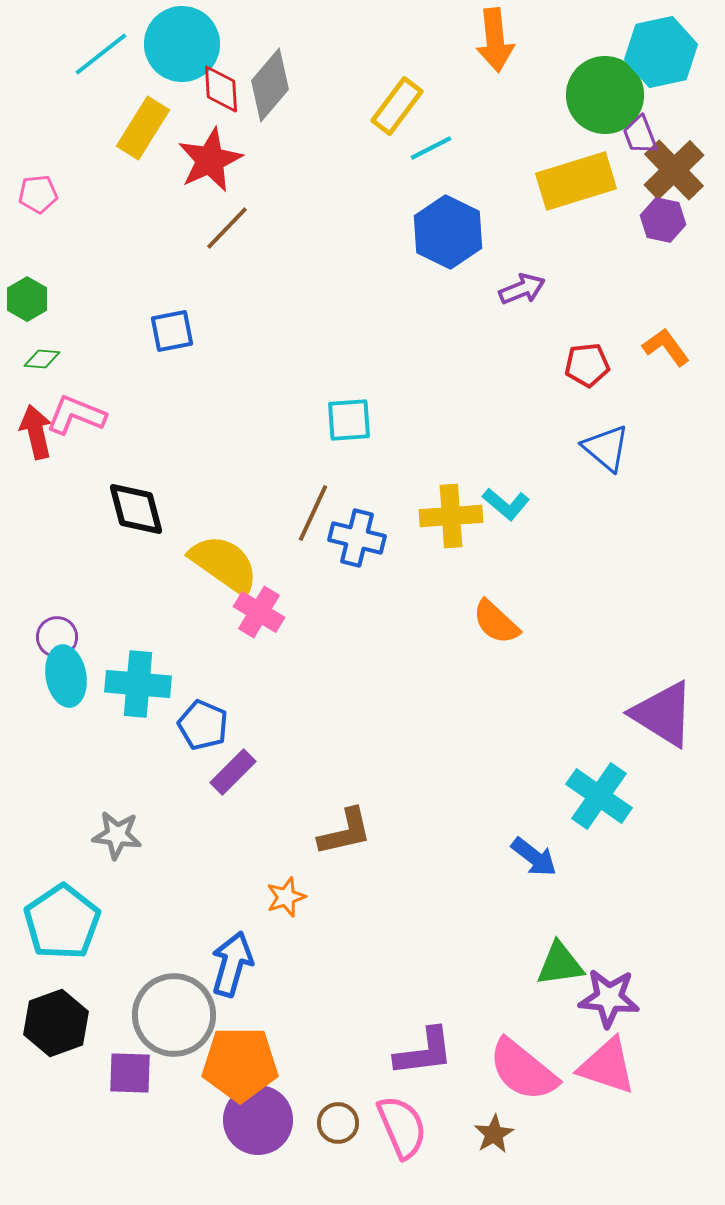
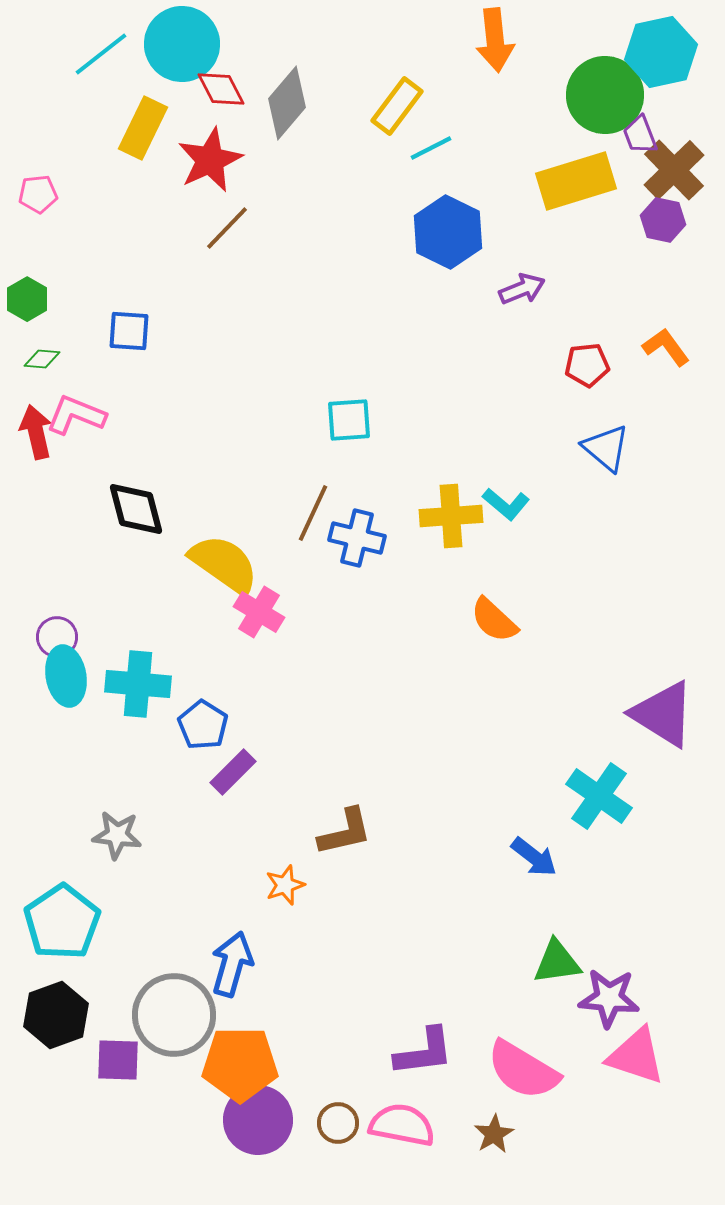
gray diamond at (270, 85): moved 17 px right, 18 px down
red diamond at (221, 89): rotated 24 degrees counterclockwise
yellow rectangle at (143, 128): rotated 6 degrees counterclockwise
blue square at (172, 331): moved 43 px left; rotated 15 degrees clockwise
orange semicircle at (496, 622): moved 2 px left, 2 px up
blue pentagon at (203, 725): rotated 9 degrees clockwise
orange star at (286, 897): moved 1 px left, 12 px up
green triangle at (560, 964): moved 3 px left, 2 px up
black hexagon at (56, 1023): moved 8 px up
pink triangle at (607, 1066): moved 29 px right, 10 px up
pink semicircle at (523, 1070): rotated 8 degrees counterclockwise
purple square at (130, 1073): moved 12 px left, 13 px up
pink semicircle at (402, 1127): moved 2 px up; rotated 56 degrees counterclockwise
